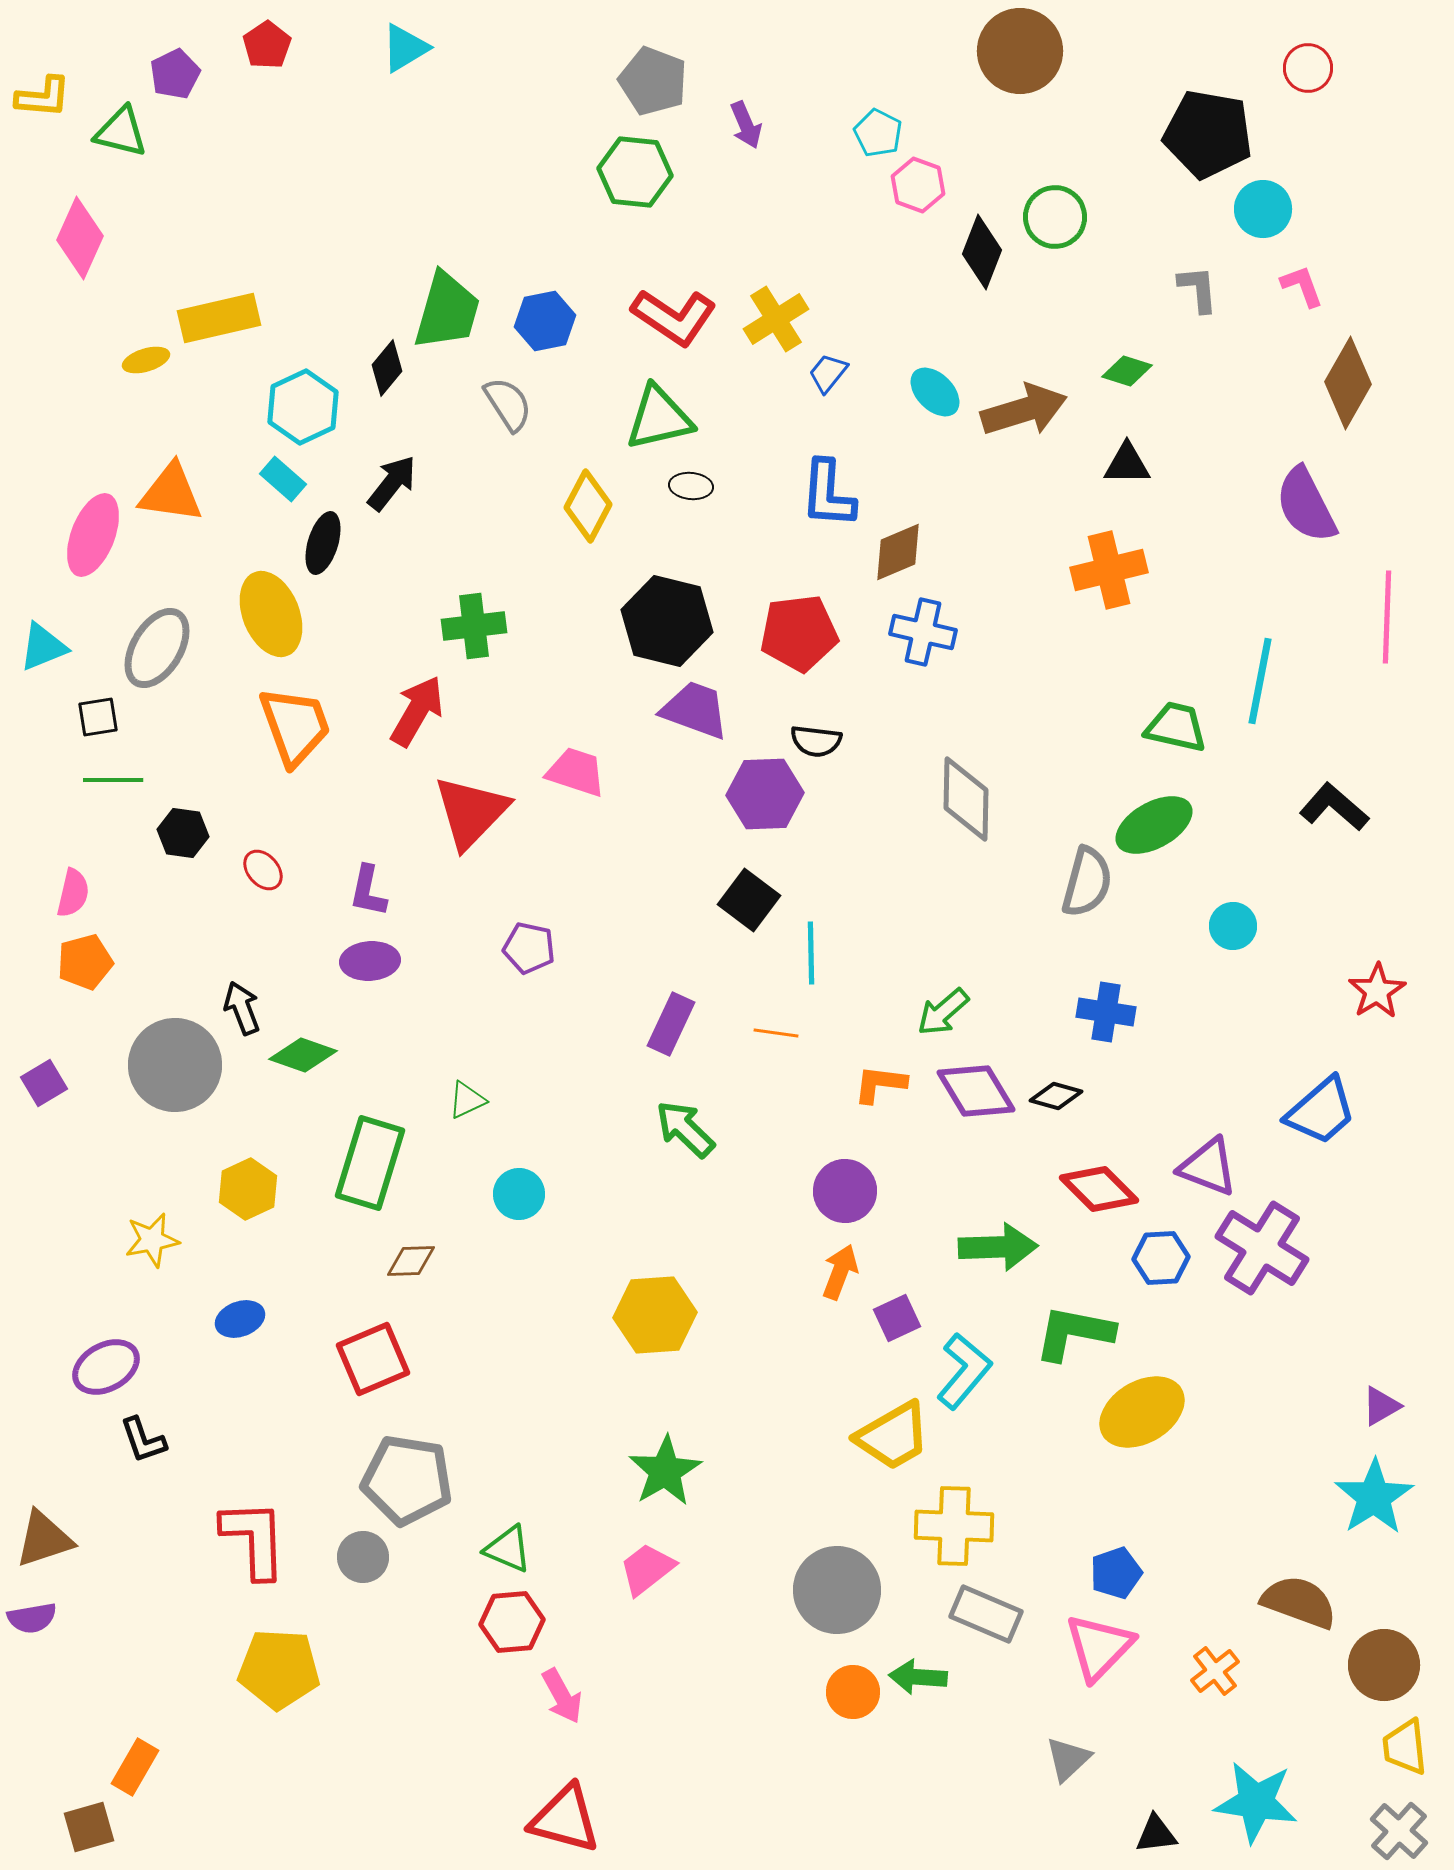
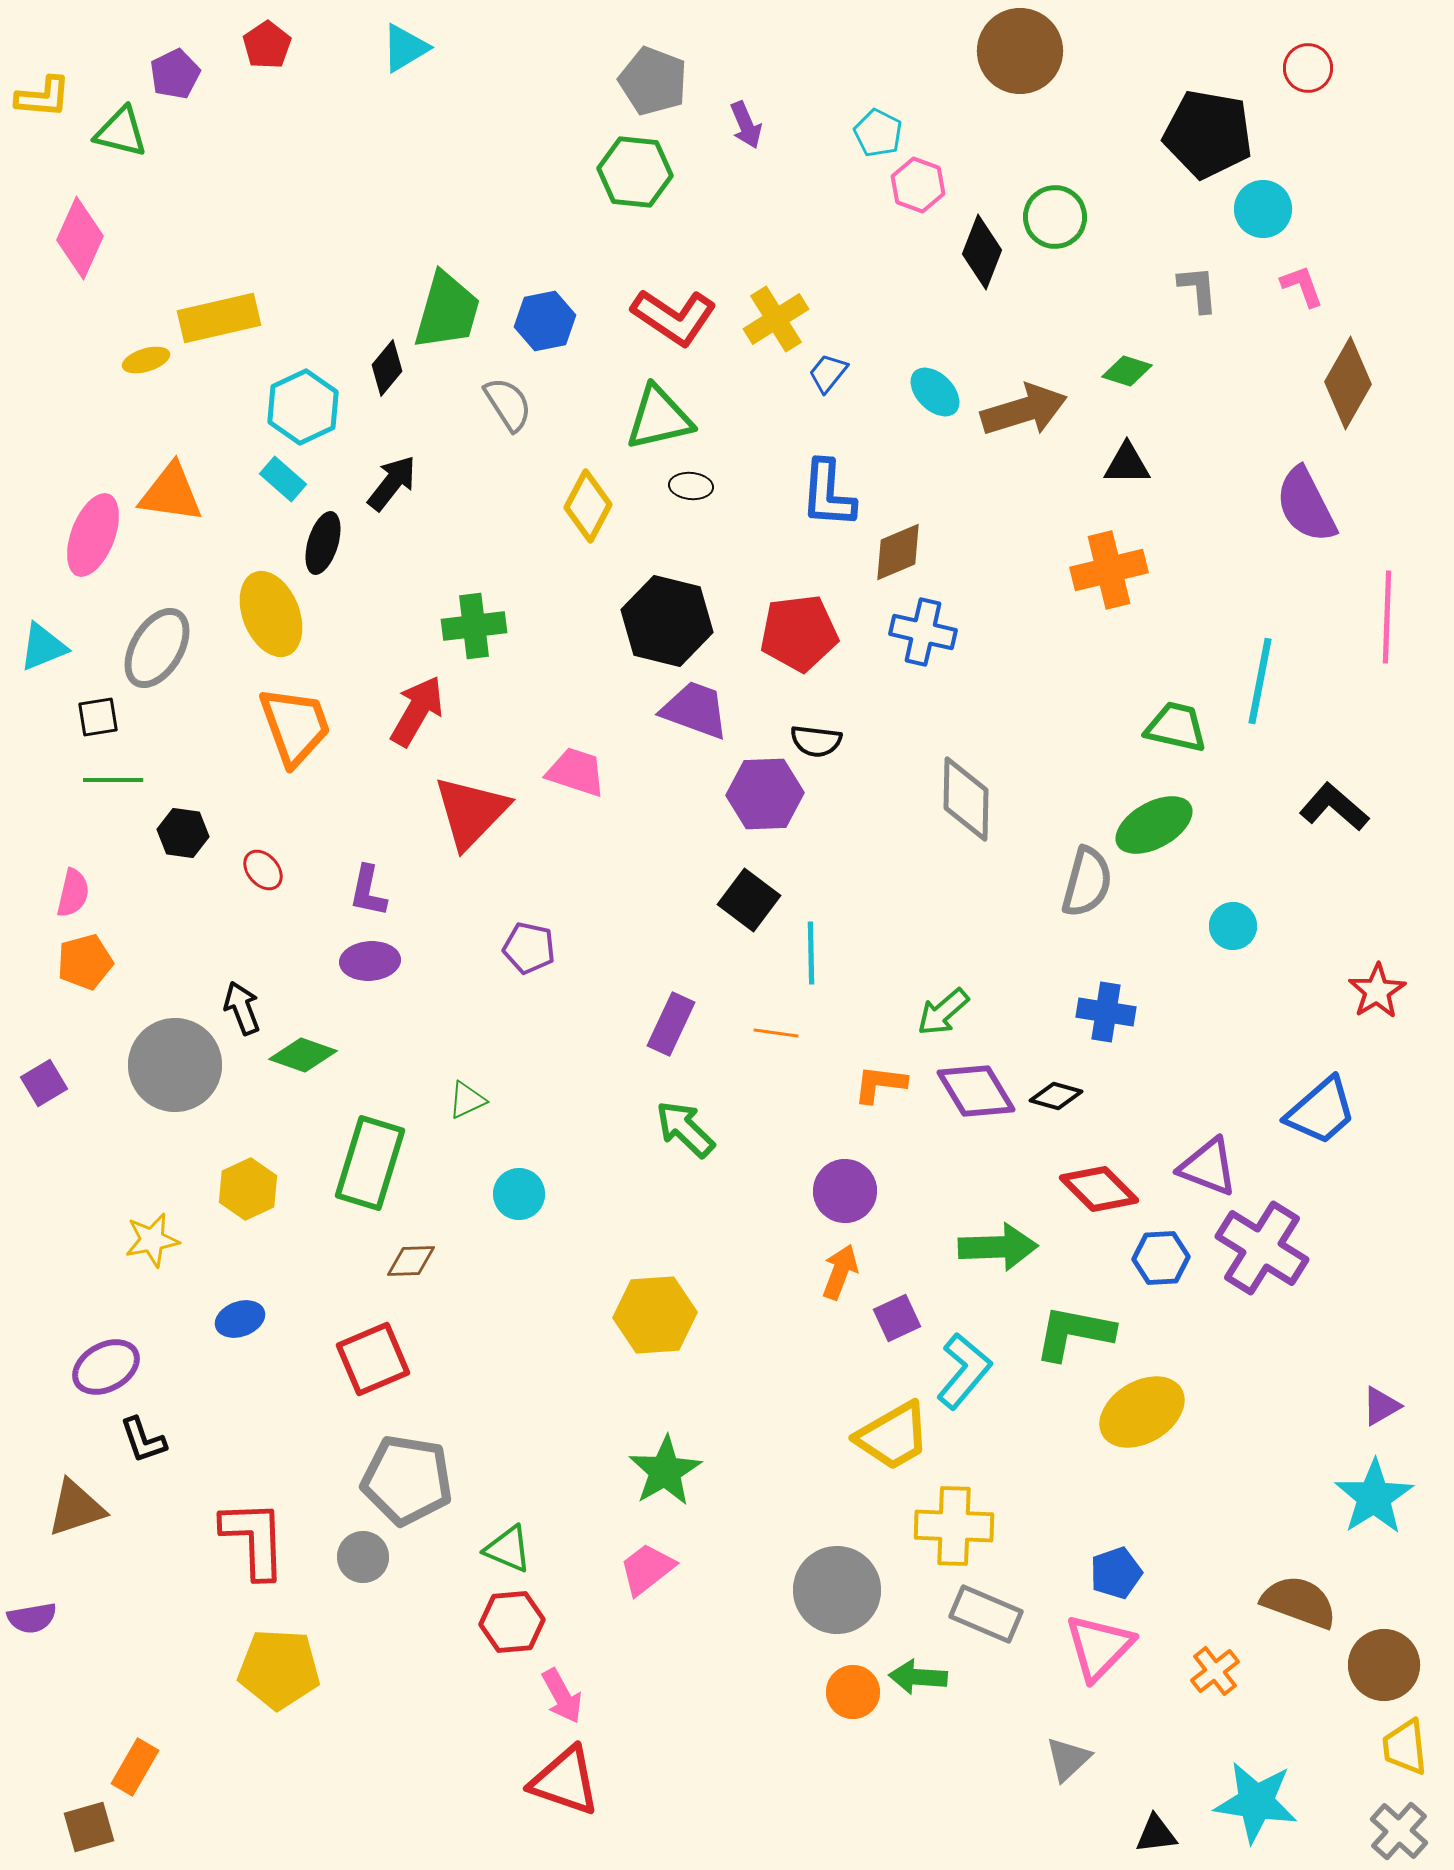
brown triangle at (44, 1539): moved 32 px right, 31 px up
red triangle at (565, 1819): moved 38 px up; rotated 4 degrees clockwise
